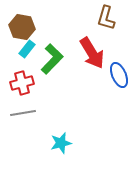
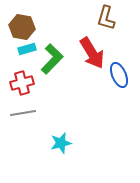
cyan rectangle: rotated 36 degrees clockwise
